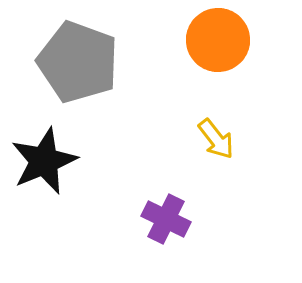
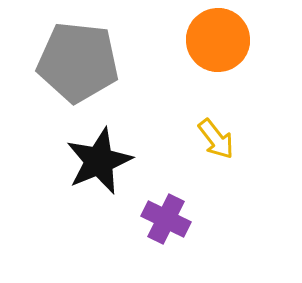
gray pentagon: rotated 14 degrees counterclockwise
black star: moved 55 px right
